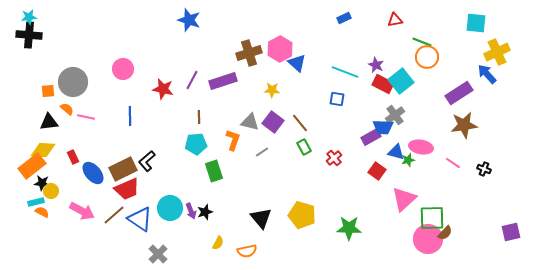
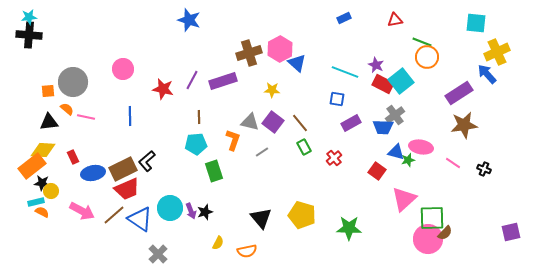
purple rectangle at (371, 137): moved 20 px left, 14 px up
blue ellipse at (93, 173): rotated 60 degrees counterclockwise
